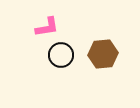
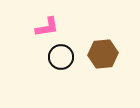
black circle: moved 2 px down
